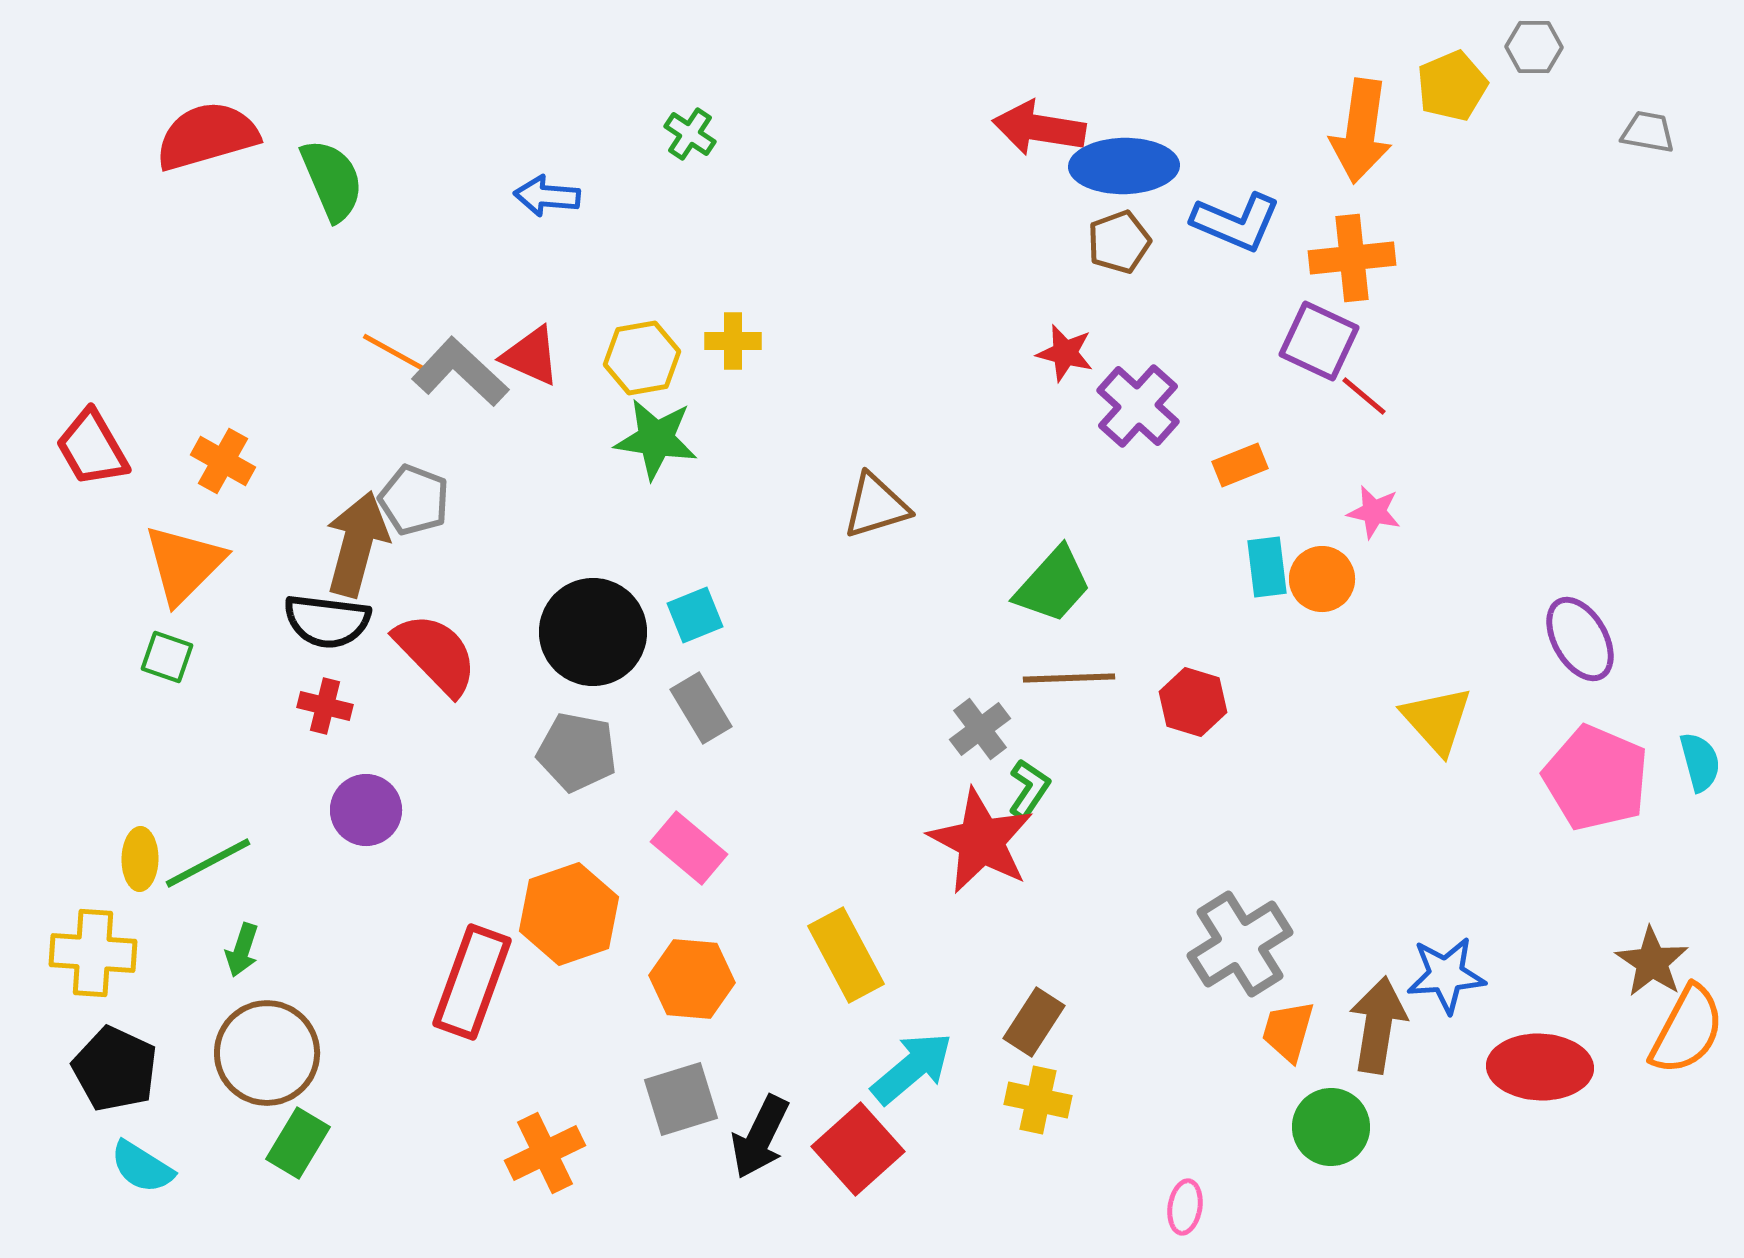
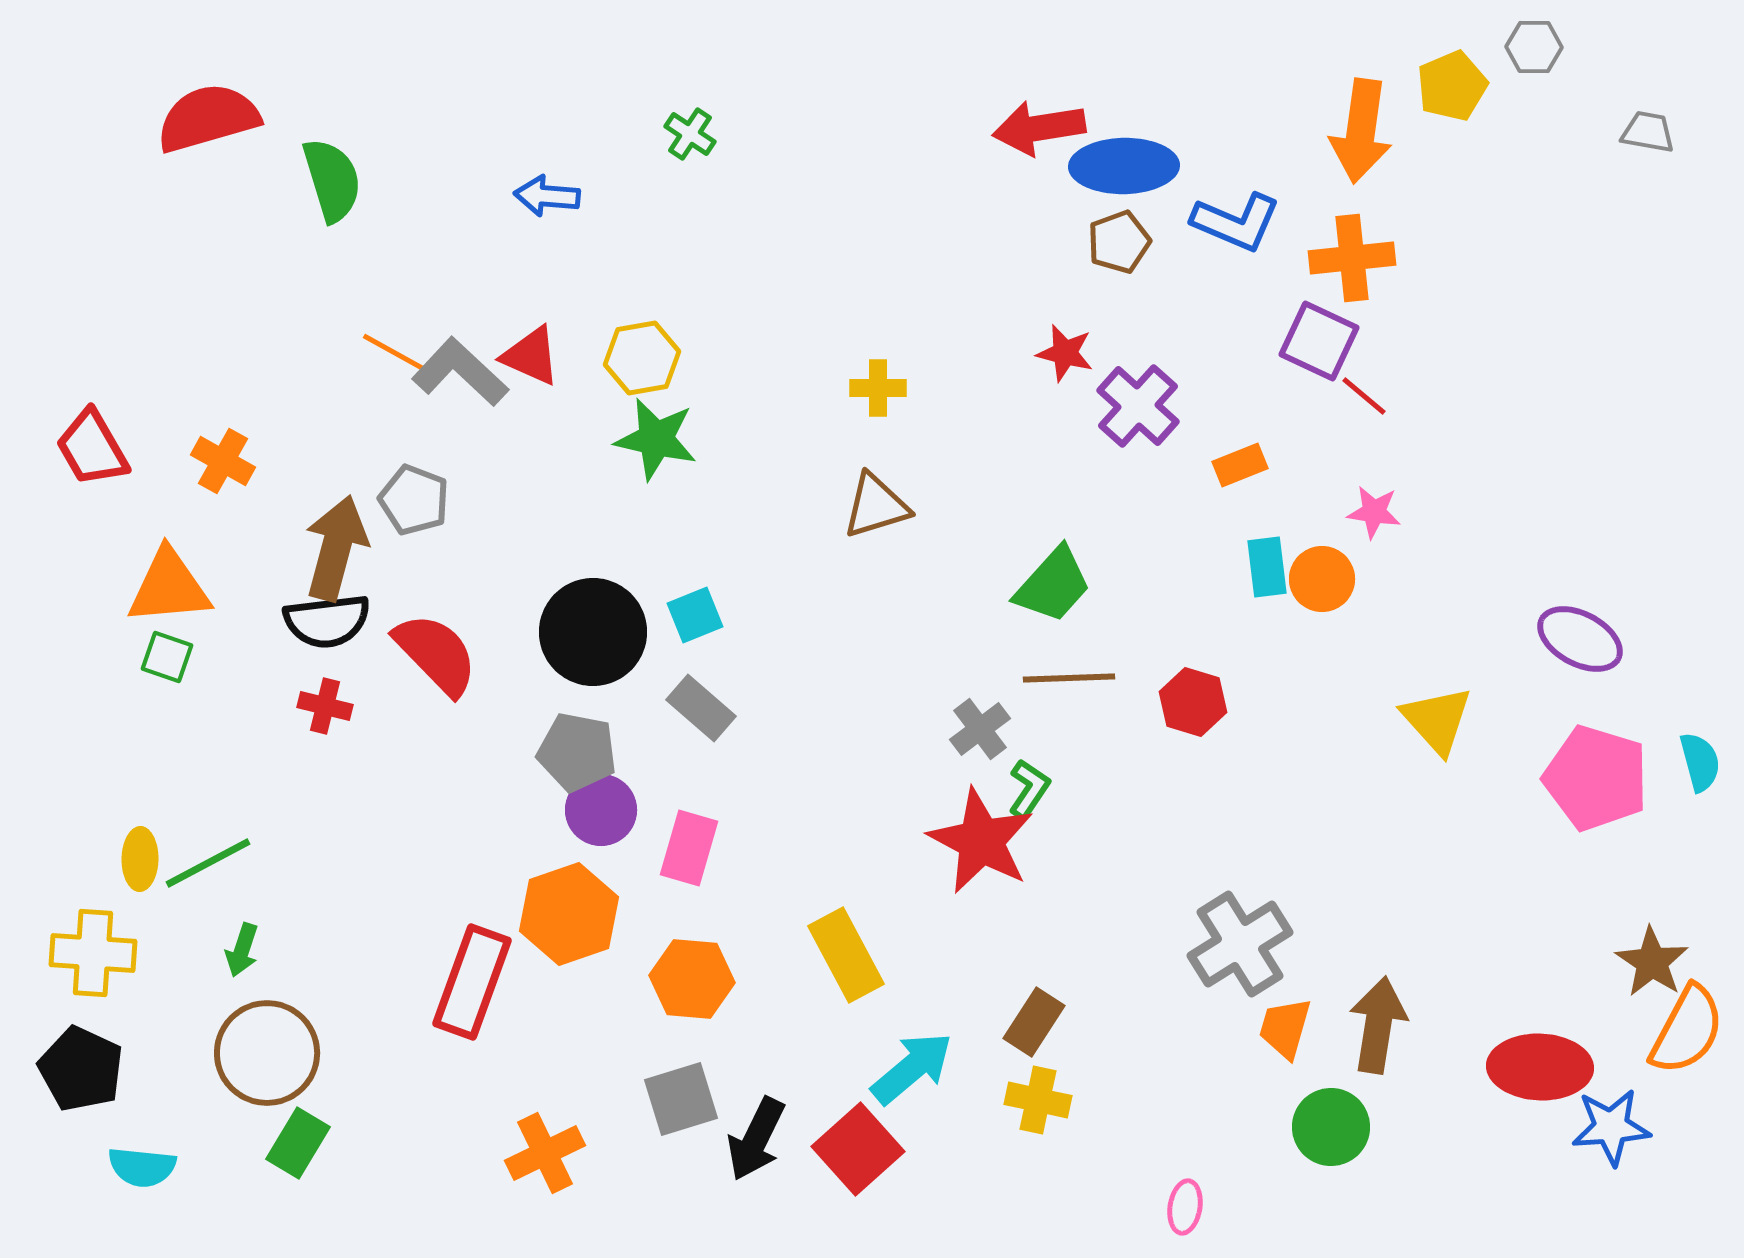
red arrow at (1039, 128): rotated 18 degrees counterclockwise
red semicircle at (207, 136): moved 1 px right, 18 px up
green semicircle at (332, 180): rotated 6 degrees clockwise
yellow cross at (733, 341): moved 145 px right, 47 px down
green star at (656, 439): rotated 4 degrees clockwise
pink star at (1374, 512): rotated 4 degrees counterclockwise
brown arrow at (357, 544): moved 21 px left, 4 px down
orange triangle at (184, 564): moved 15 px left, 23 px down; rotated 40 degrees clockwise
black semicircle at (327, 621): rotated 14 degrees counterclockwise
purple ellipse at (1580, 639): rotated 32 degrees counterclockwise
gray rectangle at (701, 708): rotated 18 degrees counterclockwise
pink pentagon at (1596, 778): rotated 6 degrees counterclockwise
purple circle at (366, 810): moved 235 px right
pink rectangle at (689, 848): rotated 66 degrees clockwise
blue star at (1446, 975): moved 165 px right, 152 px down
orange trapezoid at (1288, 1031): moved 3 px left, 3 px up
black pentagon at (115, 1069): moved 34 px left
black arrow at (760, 1137): moved 4 px left, 2 px down
cyan semicircle at (142, 1167): rotated 26 degrees counterclockwise
